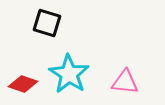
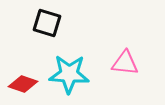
cyan star: rotated 30 degrees counterclockwise
pink triangle: moved 19 px up
